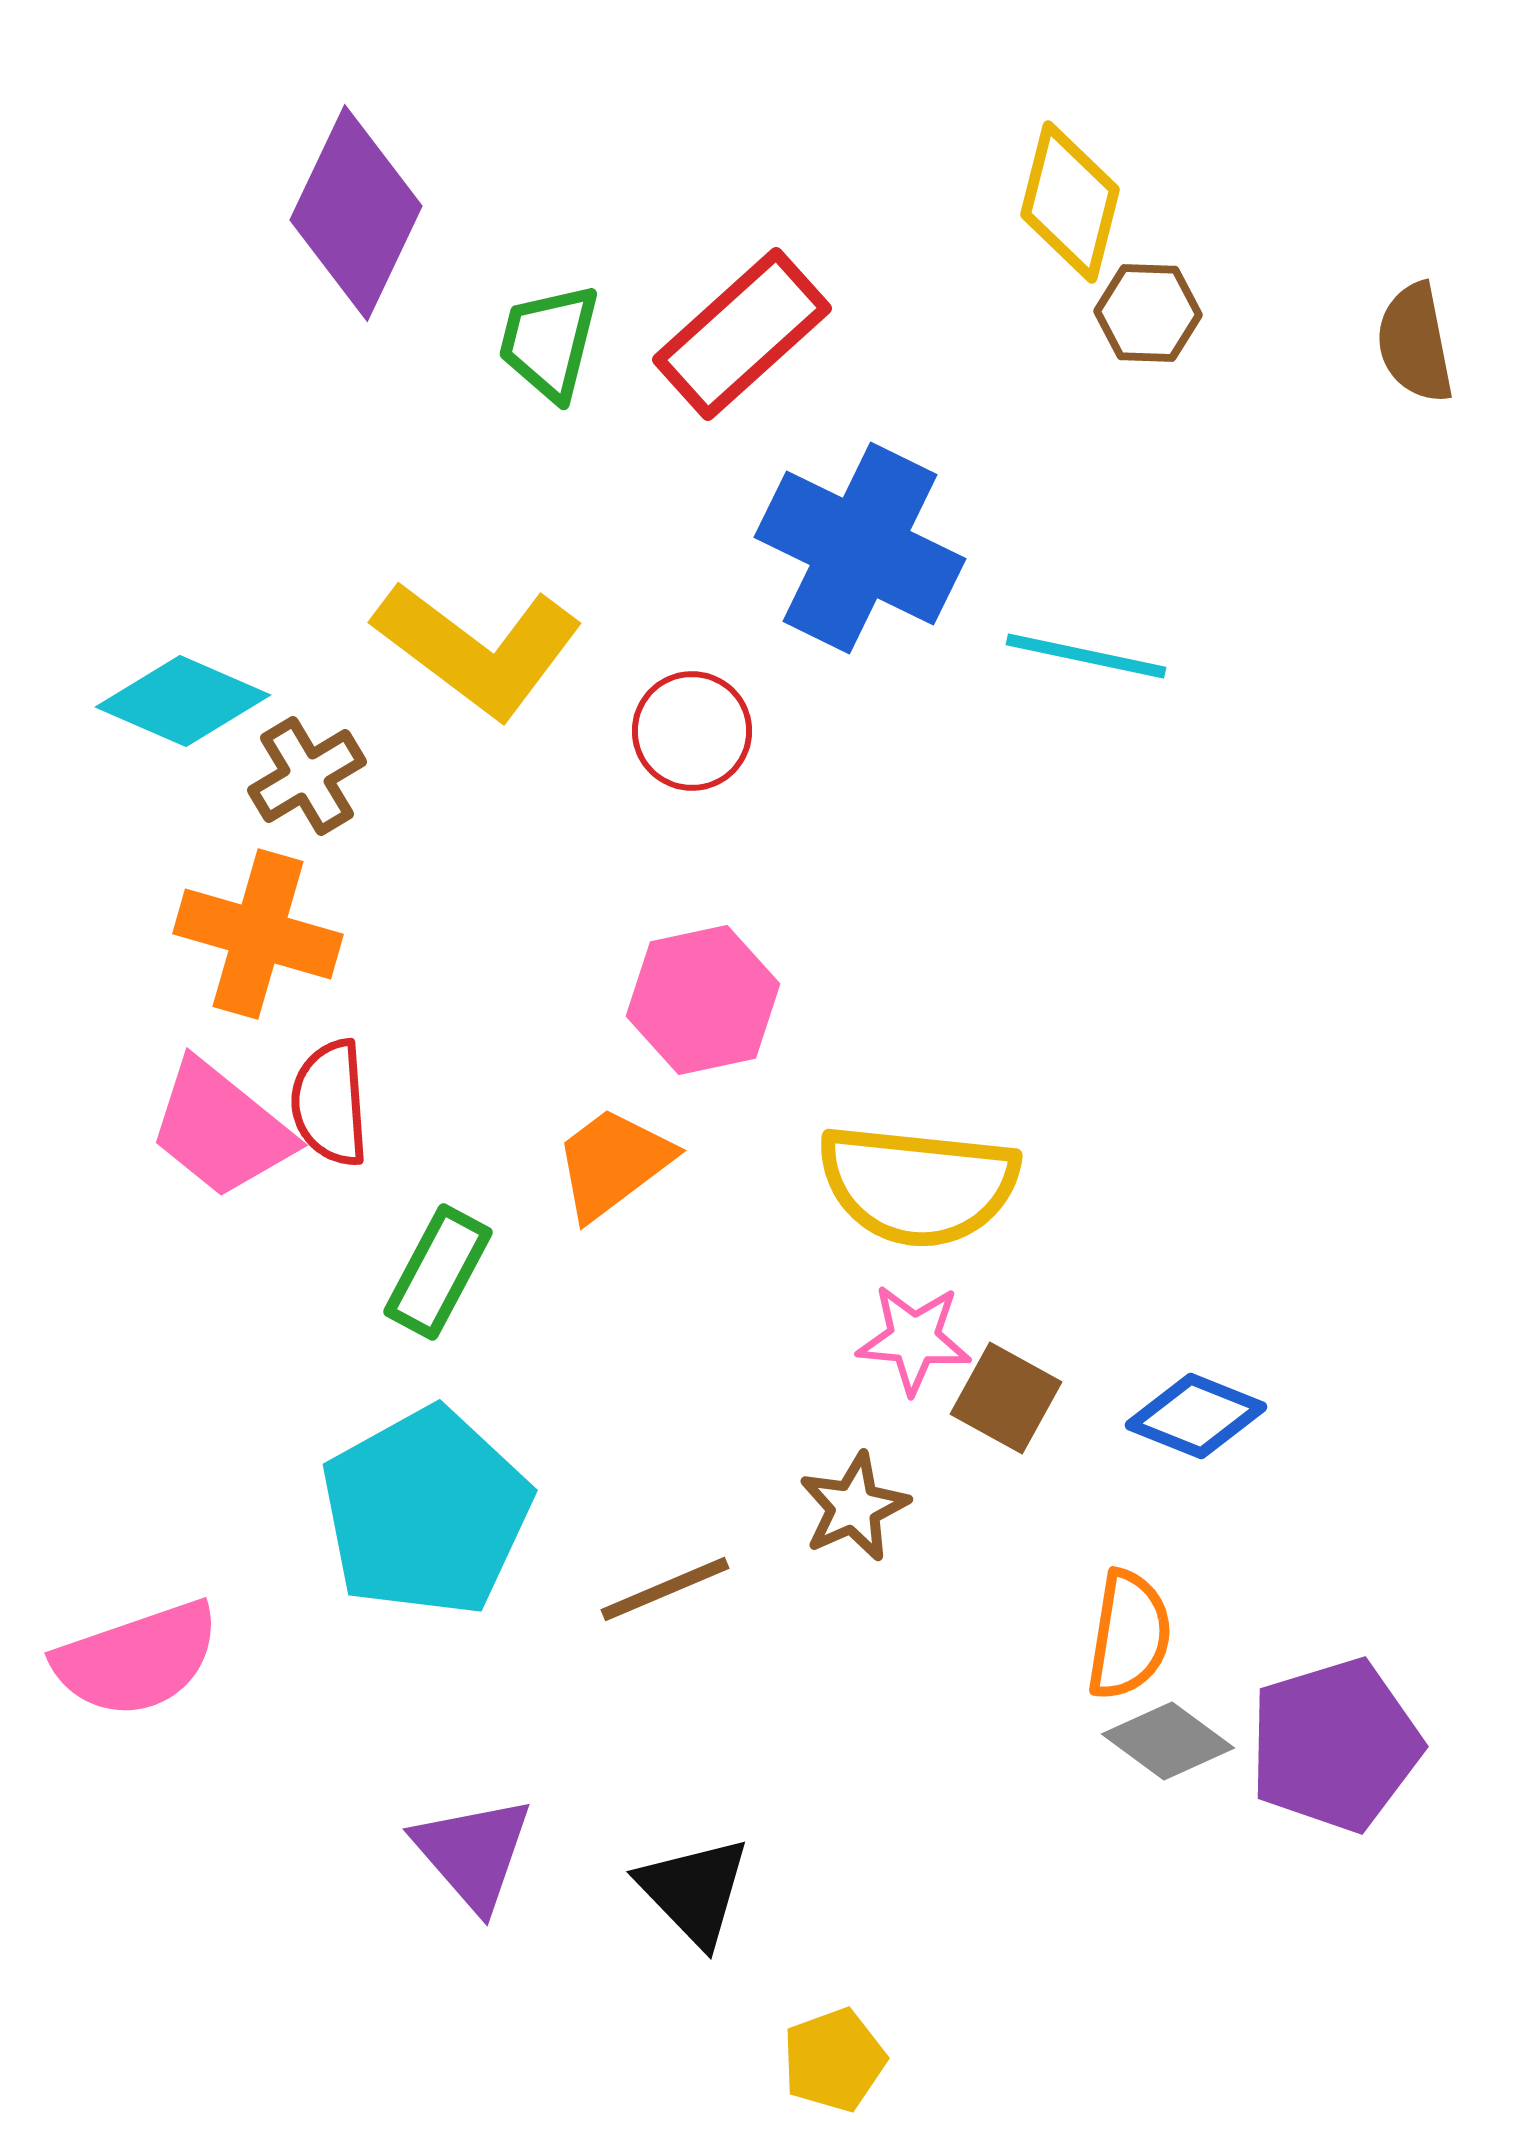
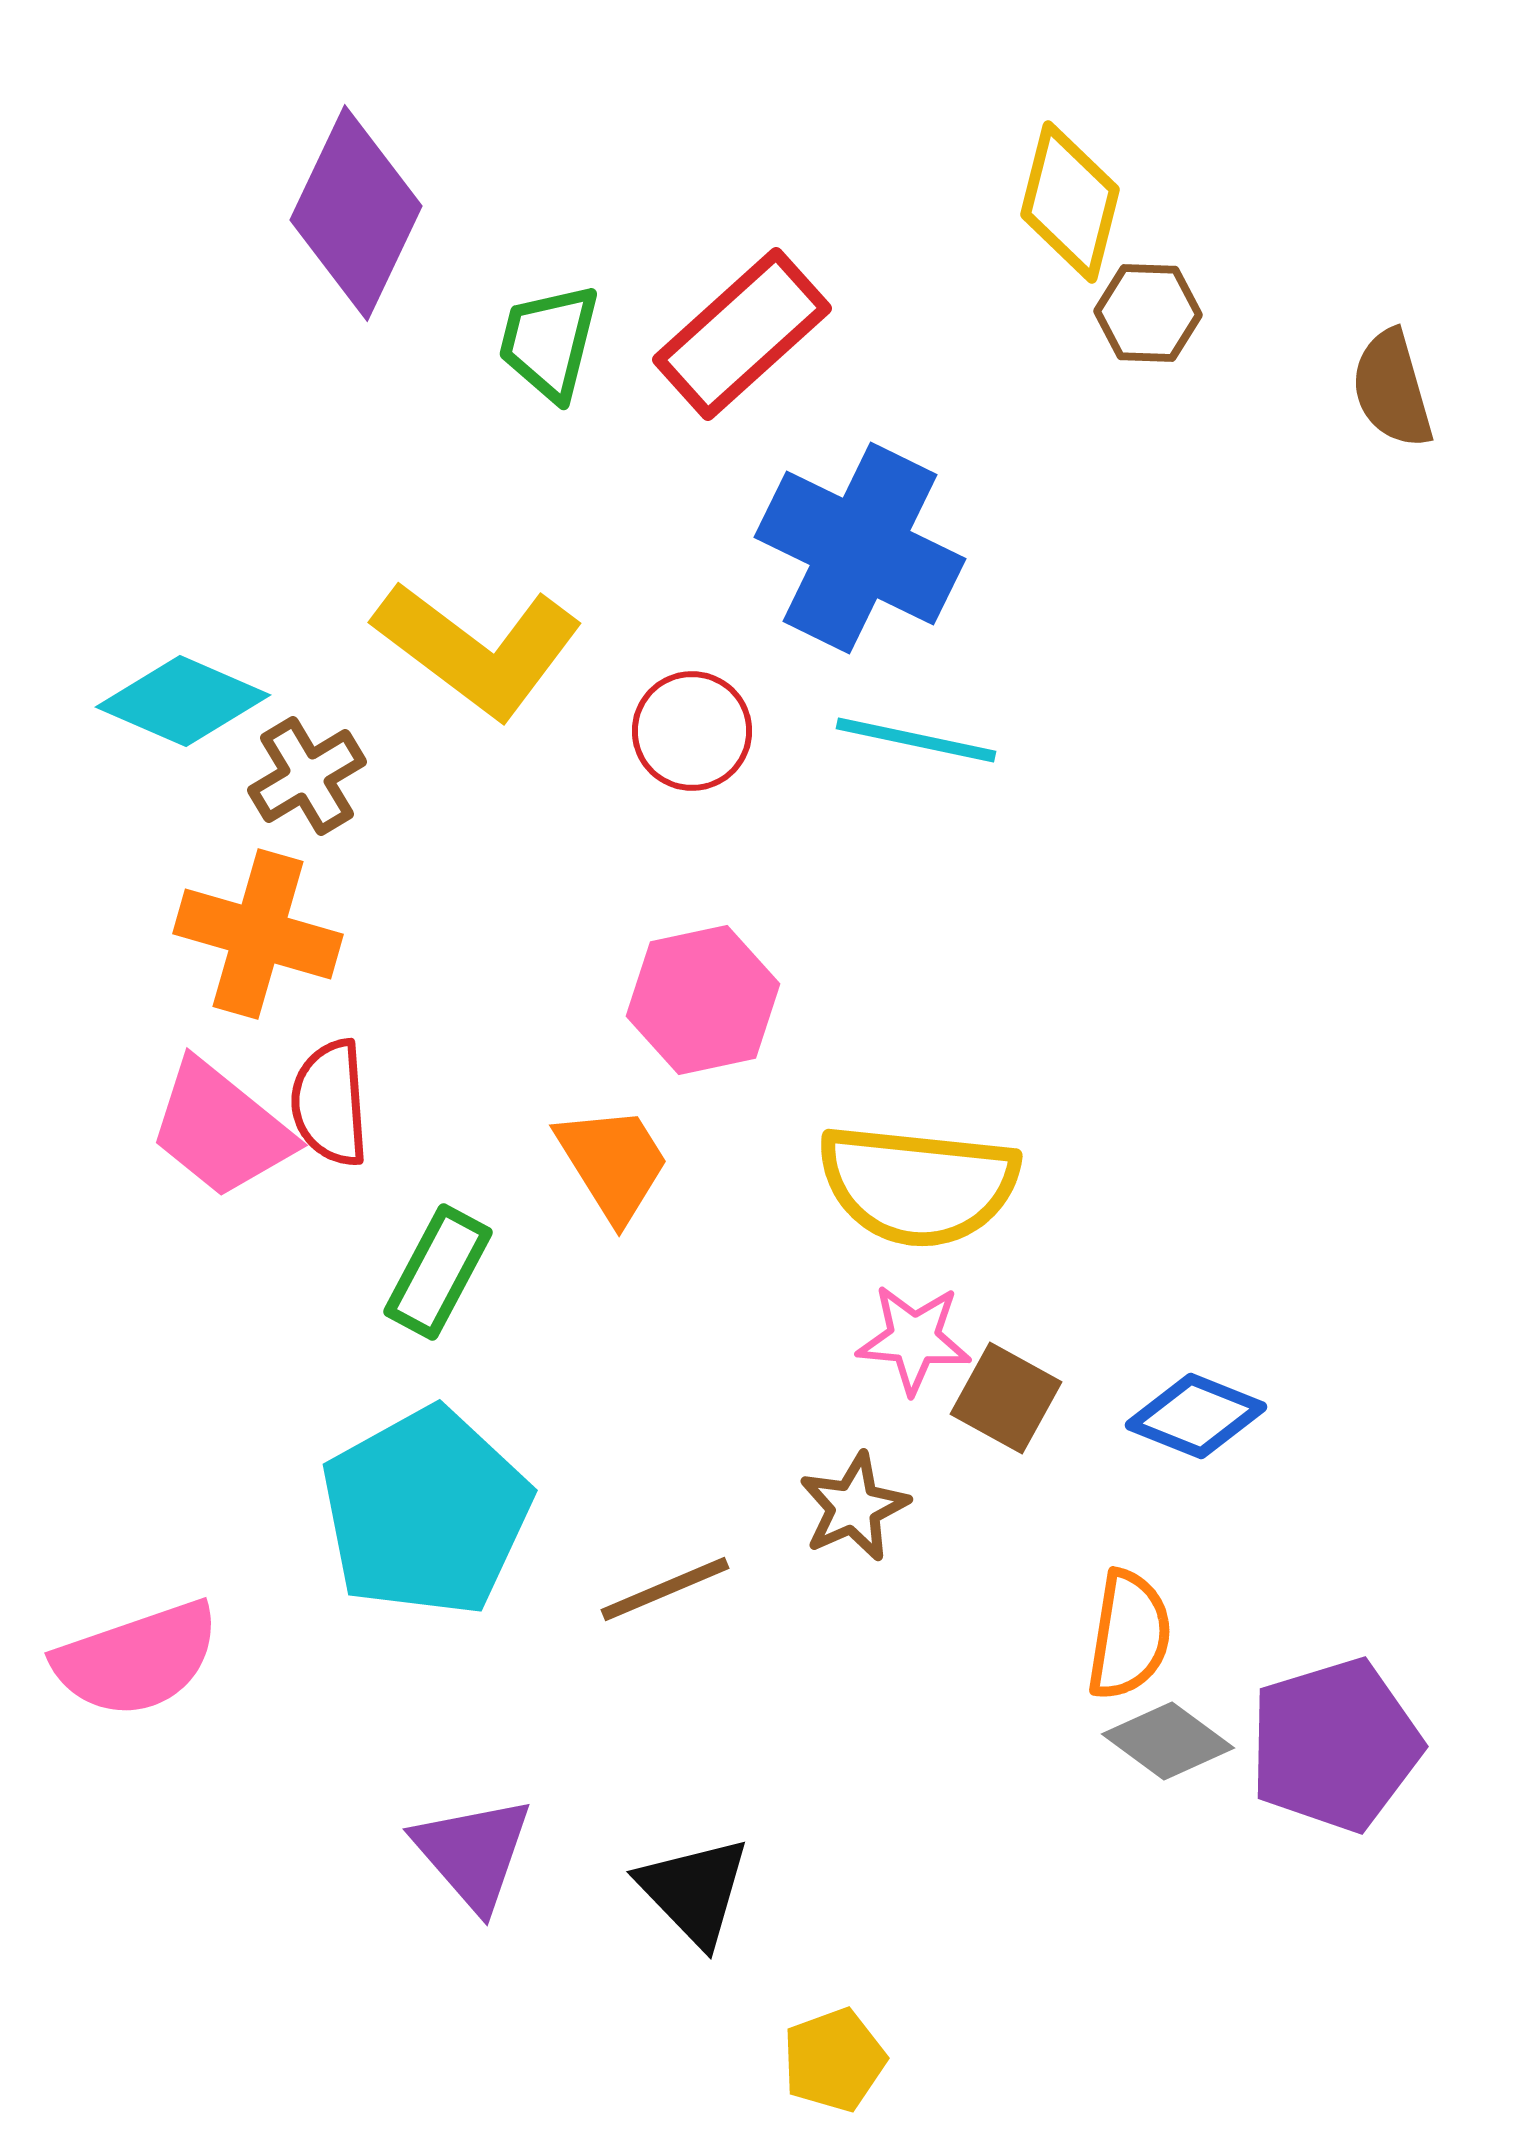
brown semicircle: moved 23 px left, 46 px down; rotated 5 degrees counterclockwise
cyan line: moved 170 px left, 84 px down
orange trapezoid: rotated 95 degrees clockwise
